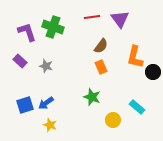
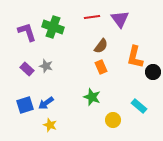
purple rectangle: moved 7 px right, 8 px down
cyan rectangle: moved 2 px right, 1 px up
